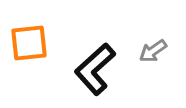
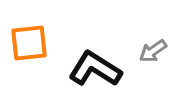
black L-shape: rotated 74 degrees clockwise
